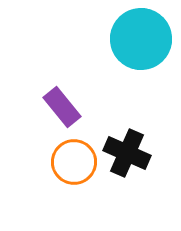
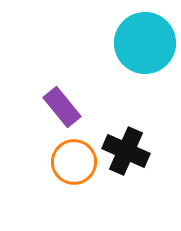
cyan circle: moved 4 px right, 4 px down
black cross: moved 1 px left, 2 px up
